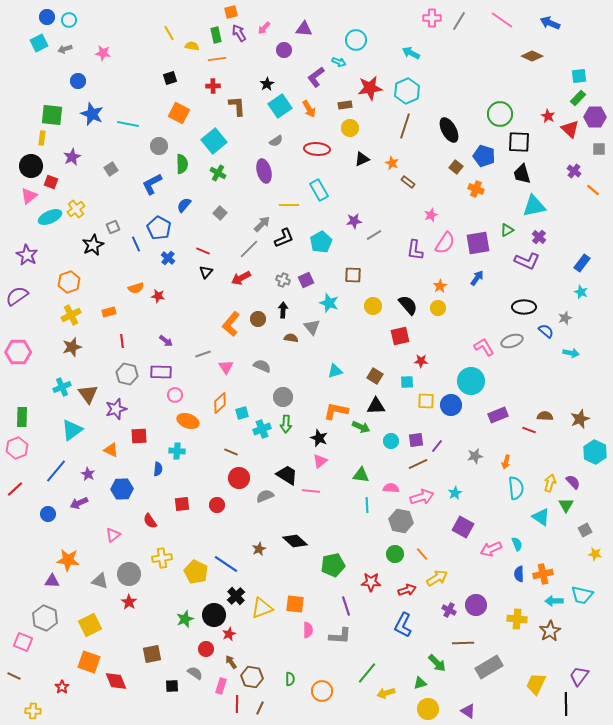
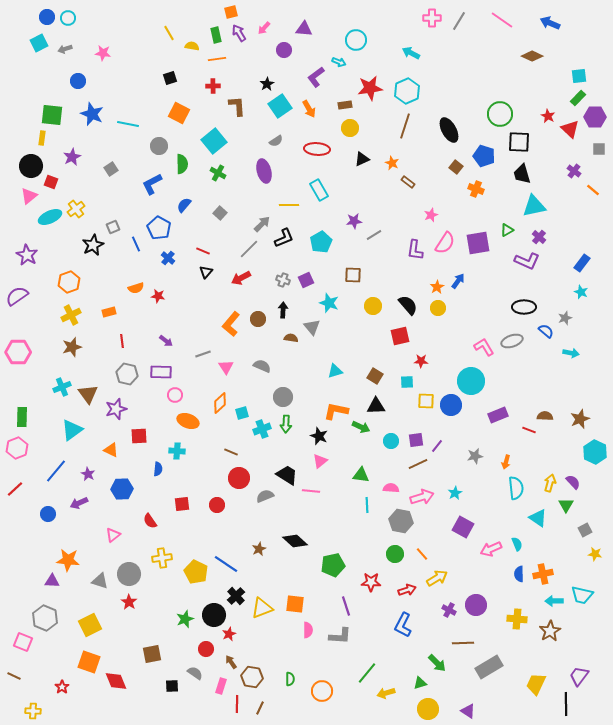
cyan circle at (69, 20): moved 1 px left, 2 px up
blue arrow at (477, 278): moved 19 px left, 3 px down
orange star at (440, 286): moved 3 px left, 1 px down
black star at (319, 438): moved 2 px up
cyan triangle at (541, 517): moved 3 px left, 1 px down
